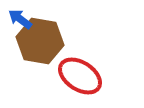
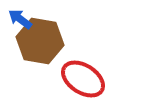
red ellipse: moved 3 px right, 3 px down
